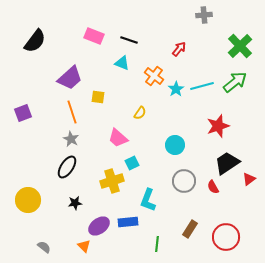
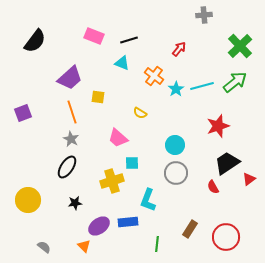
black line: rotated 36 degrees counterclockwise
yellow semicircle: rotated 88 degrees clockwise
cyan square: rotated 24 degrees clockwise
gray circle: moved 8 px left, 8 px up
